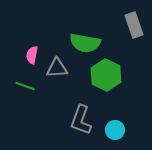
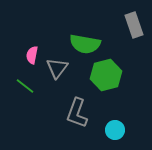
green semicircle: moved 1 px down
gray triangle: rotated 50 degrees counterclockwise
green hexagon: rotated 20 degrees clockwise
green line: rotated 18 degrees clockwise
gray L-shape: moved 4 px left, 7 px up
